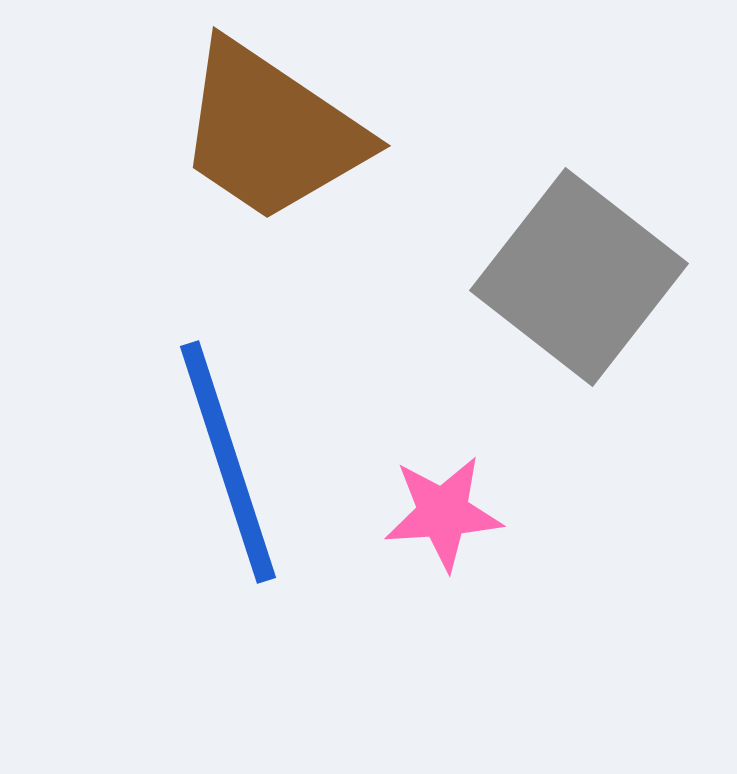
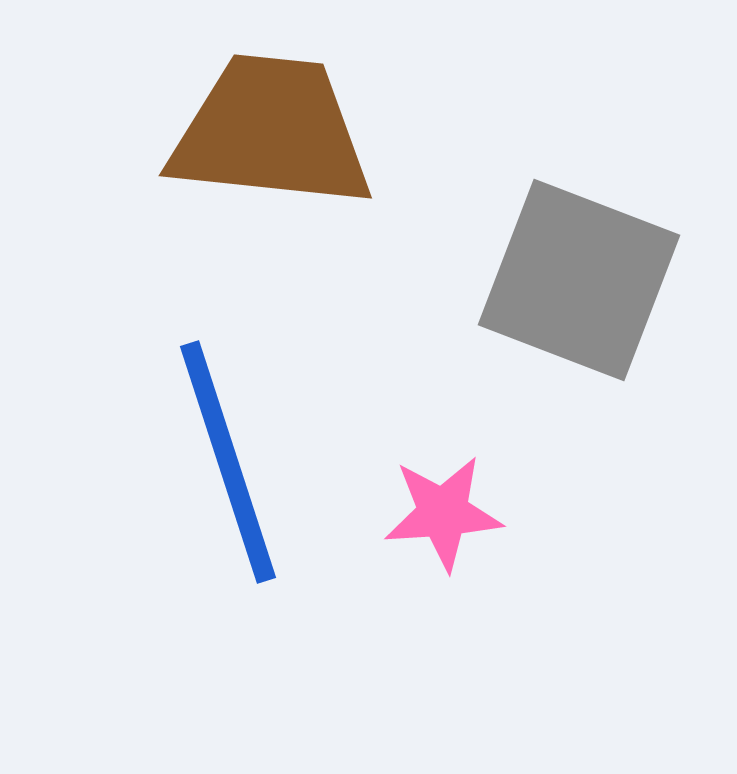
brown trapezoid: rotated 152 degrees clockwise
gray square: moved 3 px down; rotated 17 degrees counterclockwise
